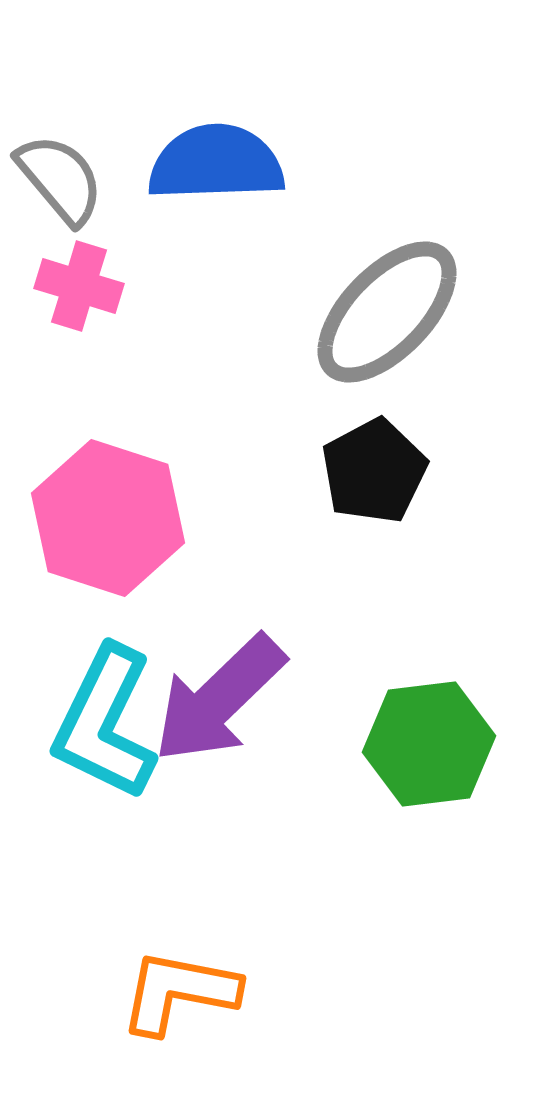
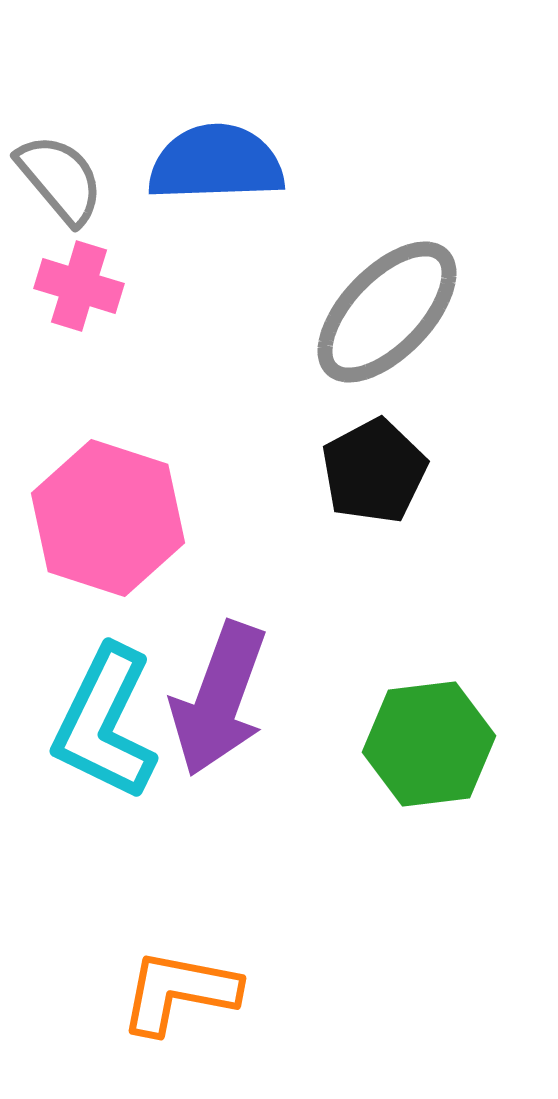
purple arrow: rotated 26 degrees counterclockwise
